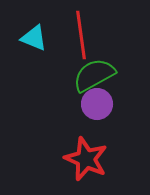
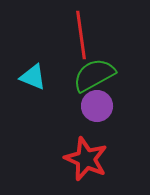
cyan triangle: moved 1 px left, 39 px down
purple circle: moved 2 px down
